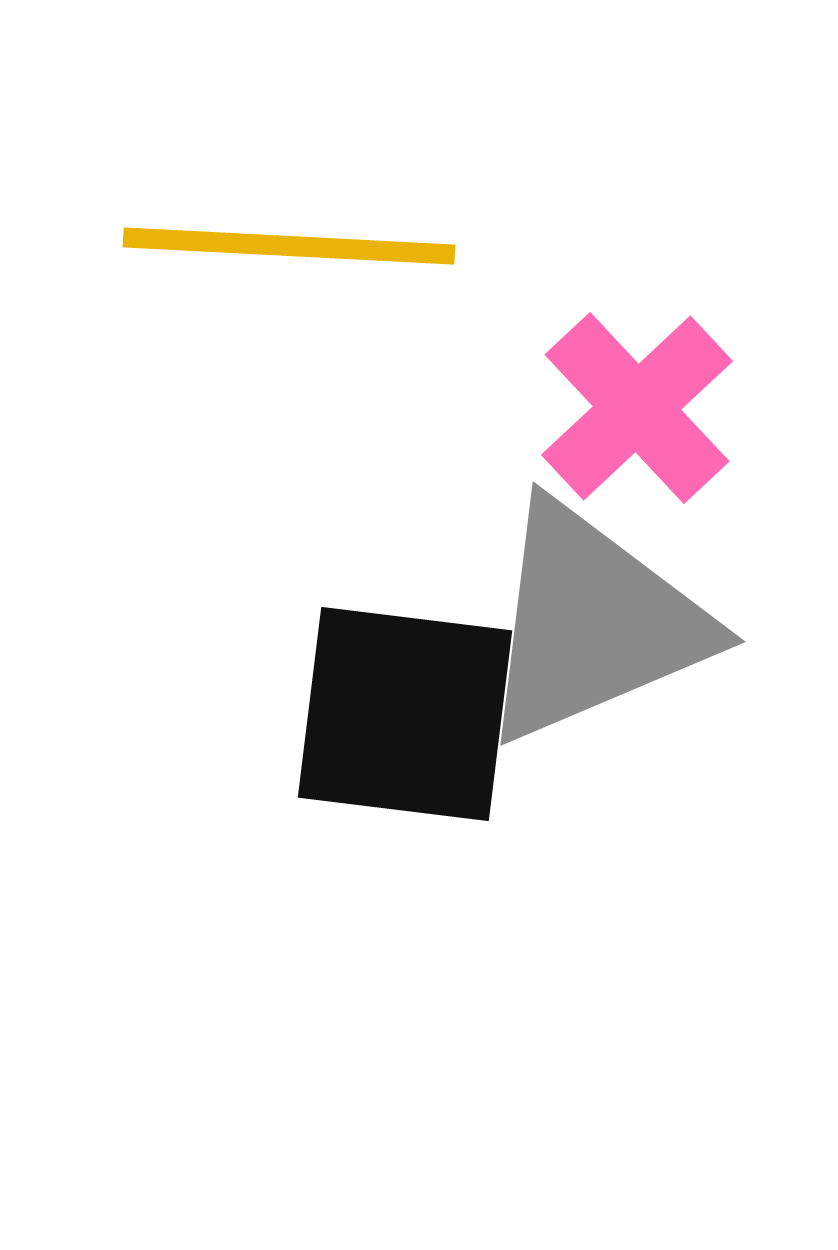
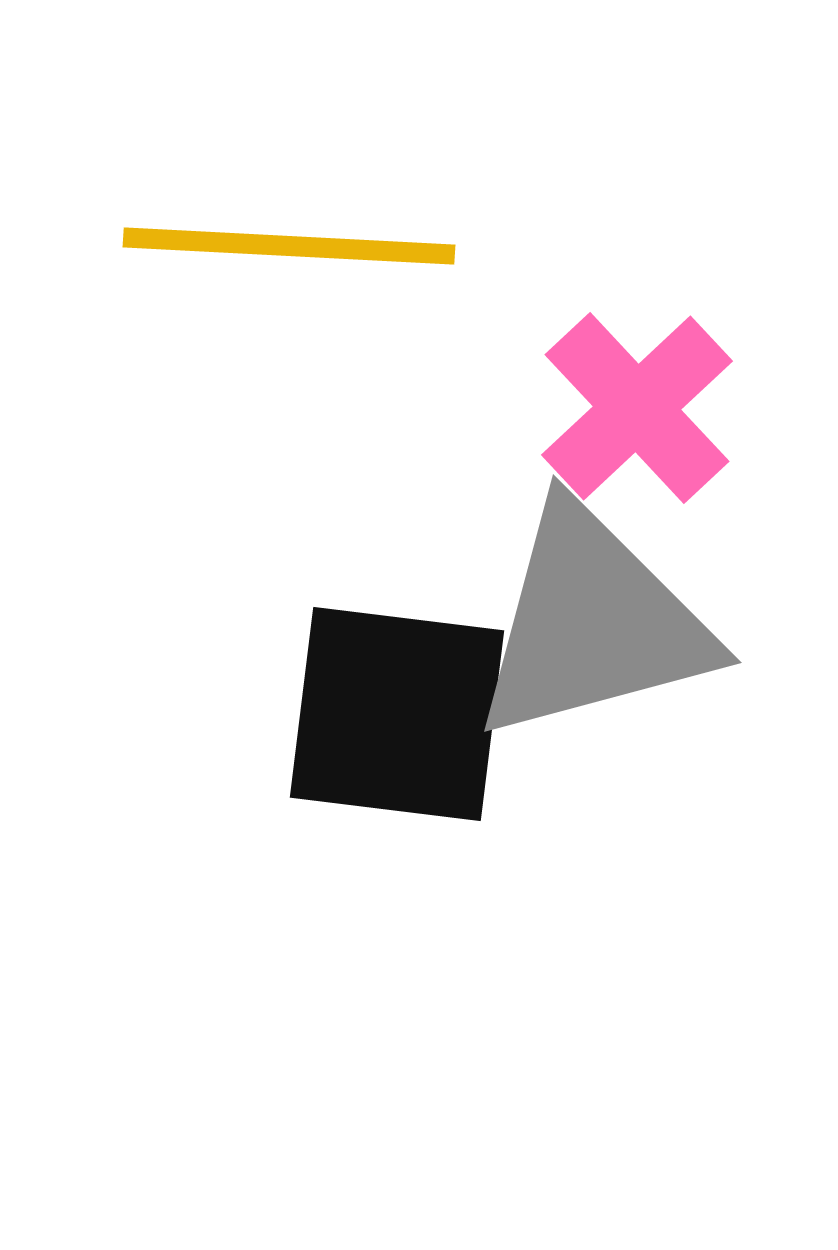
gray triangle: rotated 8 degrees clockwise
black square: moved 8 px left
